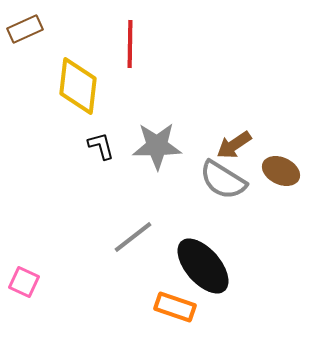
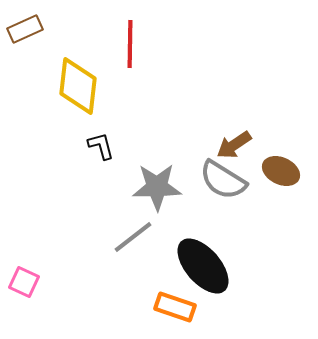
gray star: moved 41 px down
